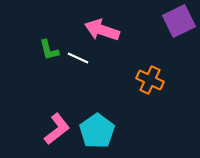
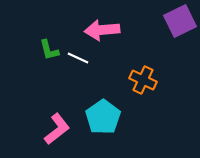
purple square: moved 1 px right
pink arrow: rotated 24 degrees counterclockwise
orange cross: moved 7 px left
cyan pentagon: moved 6 px right, 14 px up
